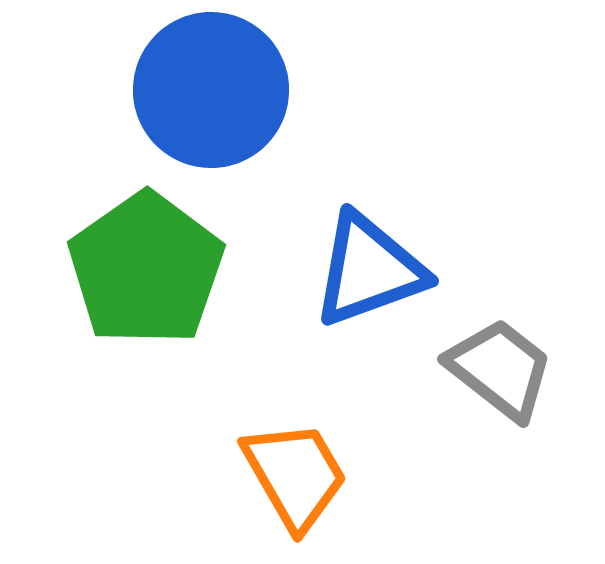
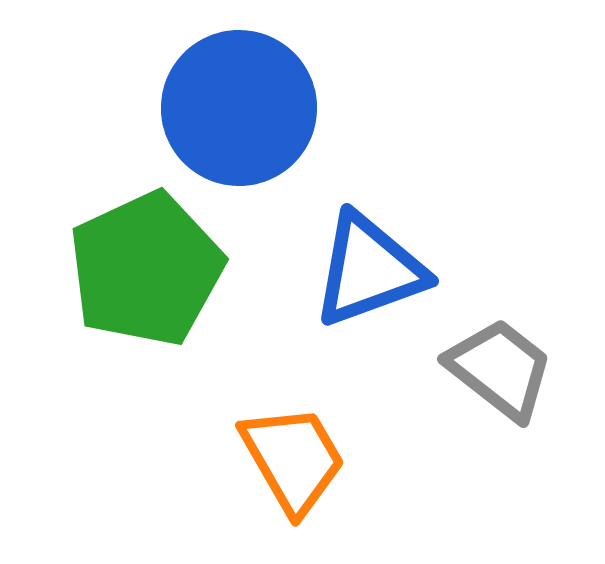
blue circle: moved 28 px right, 18 px down
green pentagon: rotated 10 degrees clockwise
orange trapezoid: moved 2 px left, 16 px up
